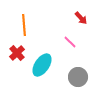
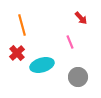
orange line: moved 2 px left; rotated 10 degrees counterclockwise
pink line: rotated 24 degrees clockwise
cyan ellipse: rotated 40 degrees clockwise
